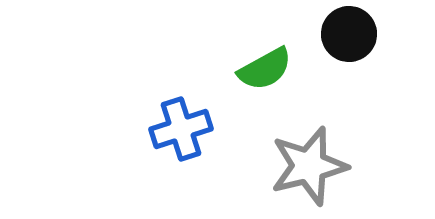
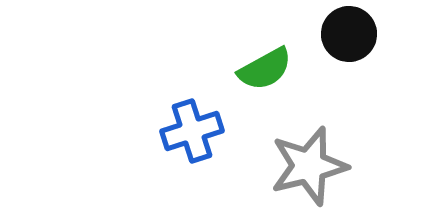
blue cross: moved 11 px right, 2 px down
